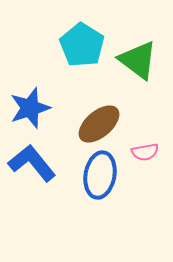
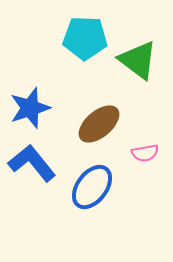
cyan pentagon: moved 3 px right, 7 px up; rotated 30 degrees counterclockwise
pink semicircle: moved 1 px down
blue ellipse: moved 8 px left, 12 px down; rotated 27 degrees clockwise
